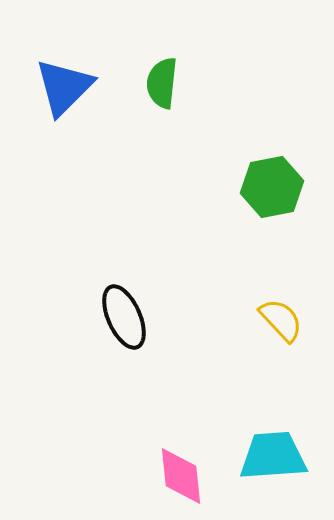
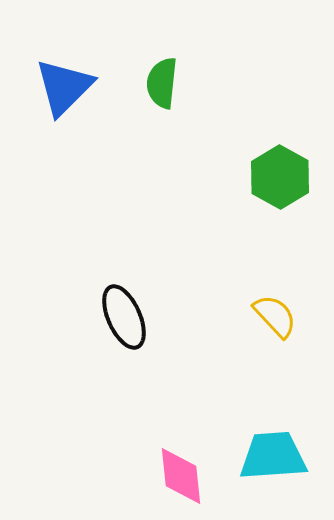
green hexagon: moved 8 px right, 10 px up; rotated 20 degrees counterclockwise
yellow semicircle: moved 6 px left, 4 px up
